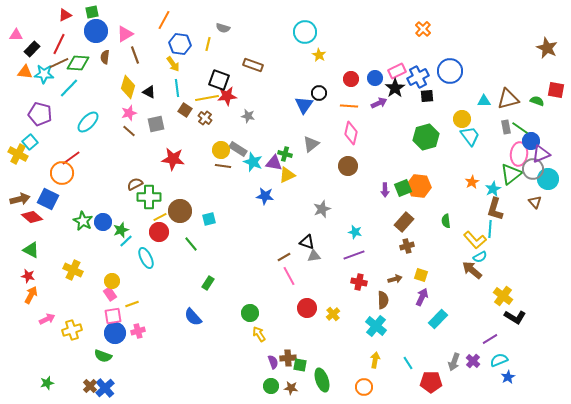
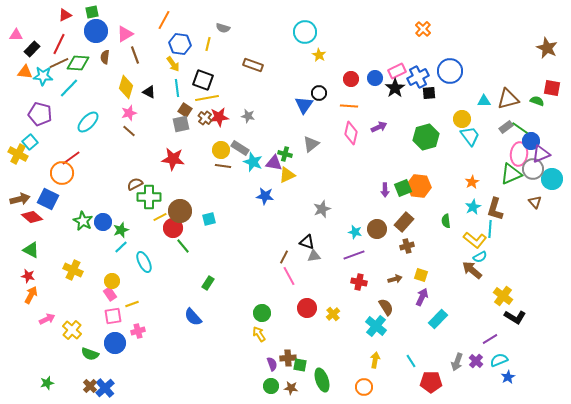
cyan star at (44, 74): moved 1 px left, 2 px down
black square at (219, 80): moved 16 px left
yellow diamond at (128, 87): moved 2 px left
red square at (556, 90): moved 4 px left, 2 px up
red star at (227, 96): moved 8 px left, 21 px down
black square at (427, 96): moved 2 px right, 3 px up
purple arrow at (379, 103): moved 24 px down
gray square at (156, 124): moved 25 px right
gray rectangle at (506, 127): rotated 64 degrees clockwise
gray rectangle at (238, 149): moved 2 px right, 1 px up
brown circle at (348, 166): moved 29 px right, 63 px down
green triangle at (511, 174): rotated 15 degrees clockwise
cyan circle at (548, 179): moved 4 px right
cyan star at (493, 189): moved 20 px left, 18 px down
red circle at (159, 232): moved 14 px right, 4 px up
yellow L-shape at (475, 240): rotated 10 degrees counterclockwise
cyan line at (126, 241): moved 5 px left, 6 px down
green line at (191, 244): moved 8 px left, 2 px down
brown line at (284, 257): rotated 32 degrees counterclockwise
cyan ellipse at (146, 258): moved 2 px left, 4 px down
brown semicircle at (383, 300): moved 3 px right, 7 px down; rotated 30 degrees counterclockwise
green circle at (250, 313): moved 12 px right
yellow cross at (72, 330): rotated 30 degrees counterclockwise
blue circle at (115, 333): moved 10 px down
green semicircle at (103, 356): moved 13 px left, 2 px up
purple cross at (473, 361): moved 3 px right
purple semicircle at (273, 362): moved 1 px left, 2 px down
gray arrow at (454, 362): moved 3 px right
cyan line at (408, 363): moved 3 px right, 2 px up
